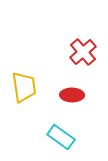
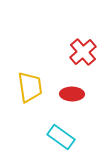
yellow trapezoid: moved 6 px right
red ellipse: moved 1 px up
